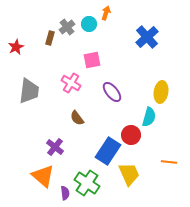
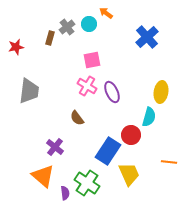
orange arrow: rotated 72 degrees counterclockwise
red star: rotated 14 degrees clockwise
pink cross: moved 16 px right, 3 px down
purple ellipse: rotated 15 degrees clockwise
